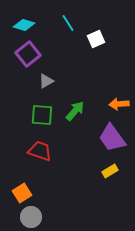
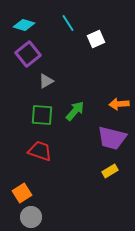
purple trapezoid: rotated 40 degrees counterclockwise
